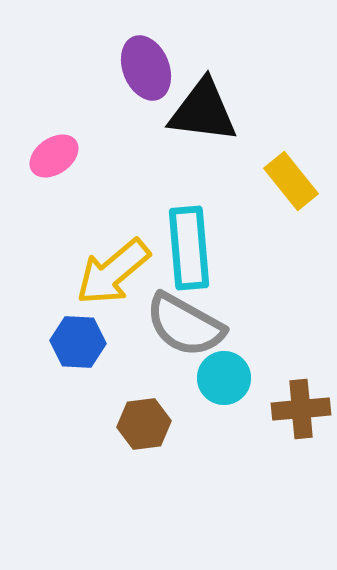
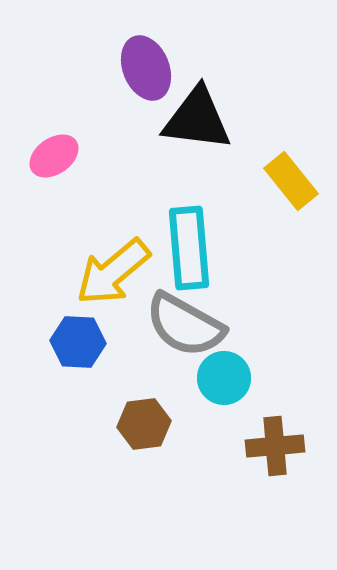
black triangle: moved 6 px left, 8 px down
brown cross: moved 26 px left, 37 px down
